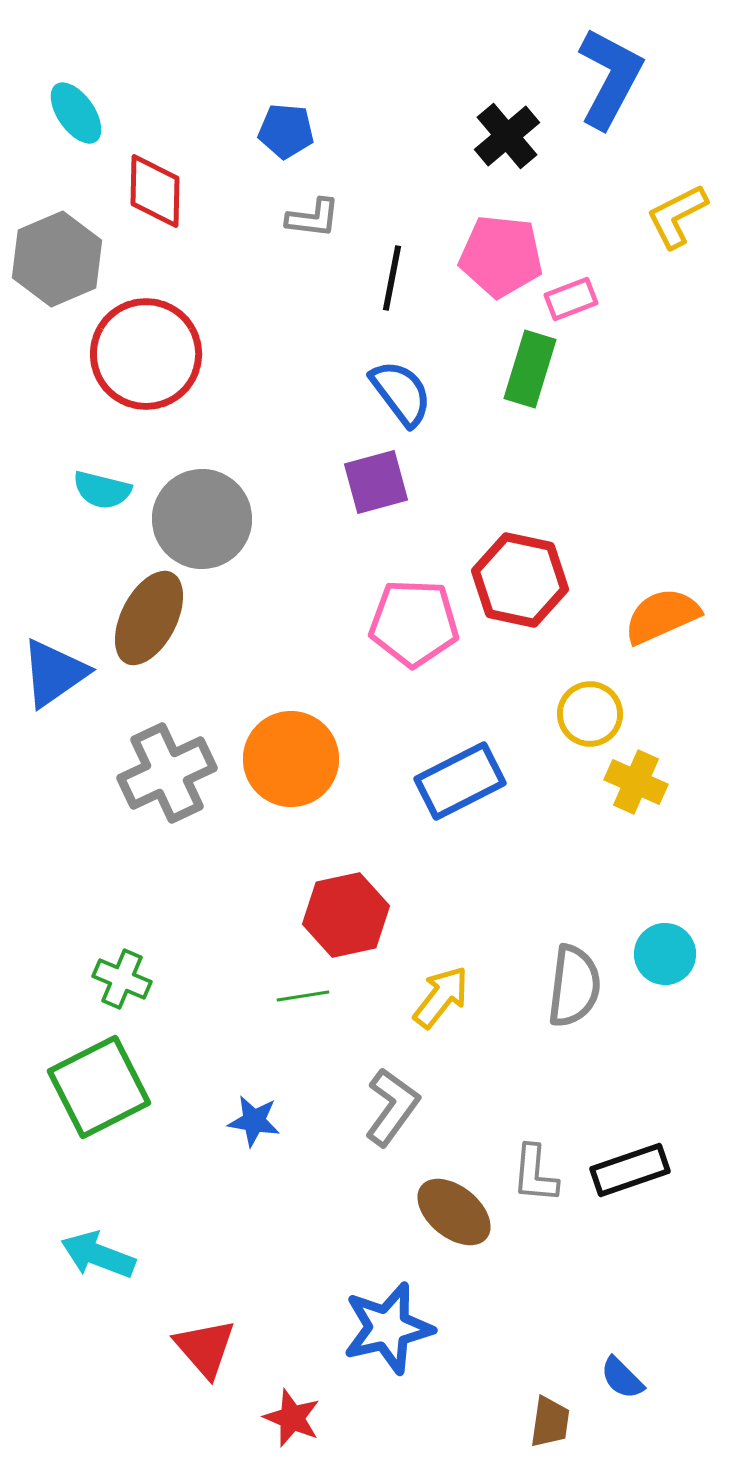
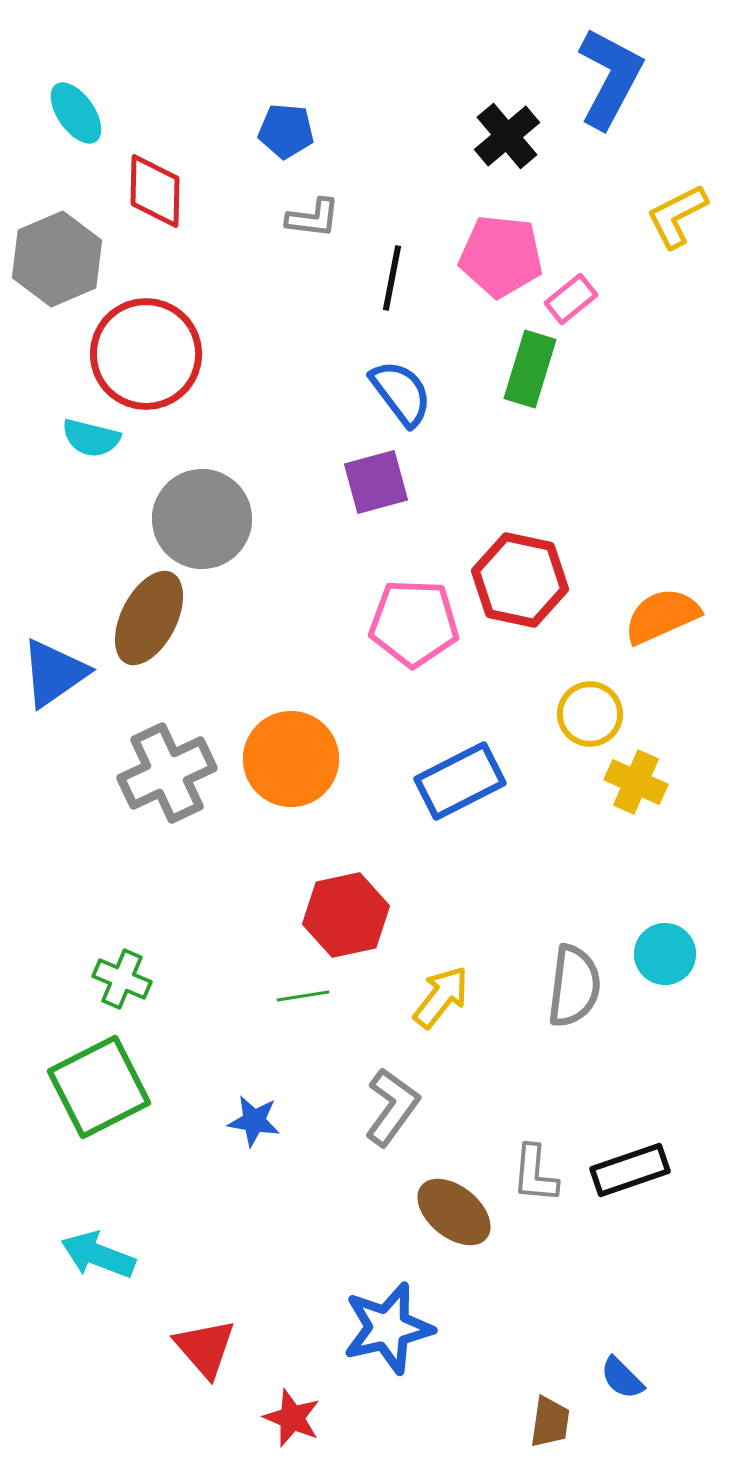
pink rectangle at (571, 299): rotated 18 degrees counterclockwise
cyan semicircle at (102, 490): moved 11 px left, 52 px up
